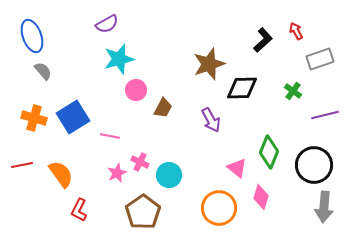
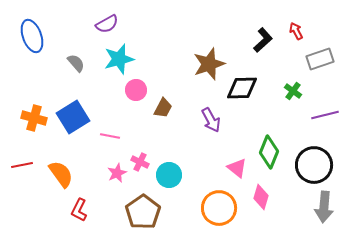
gray semicircle: moved 33 px right, 8 px up
